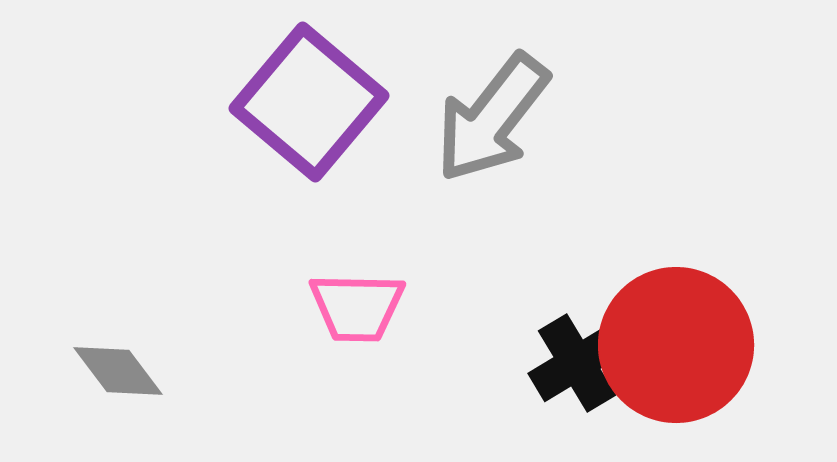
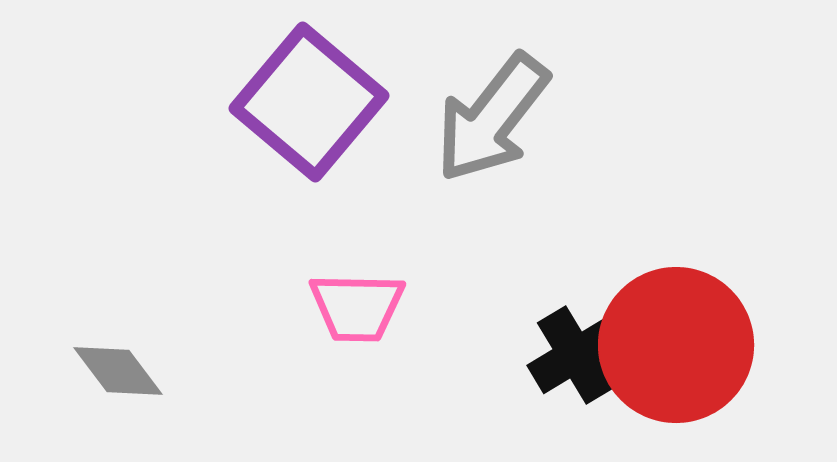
black cross: moved 1 px left, 8 px up
